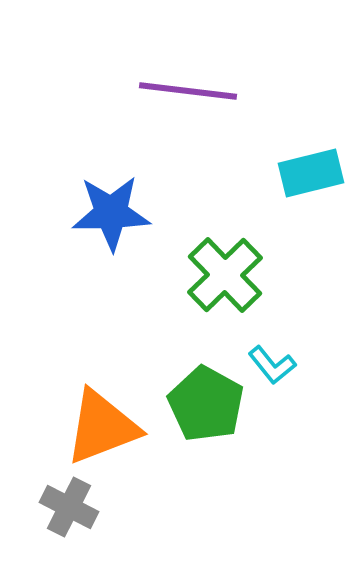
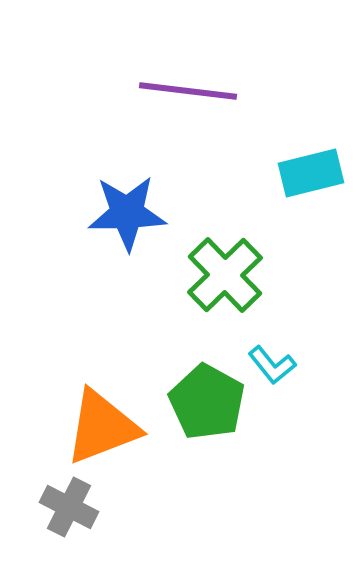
blue star: moved 16 px right
green pentagon: moved 1 px right, 2 px up
